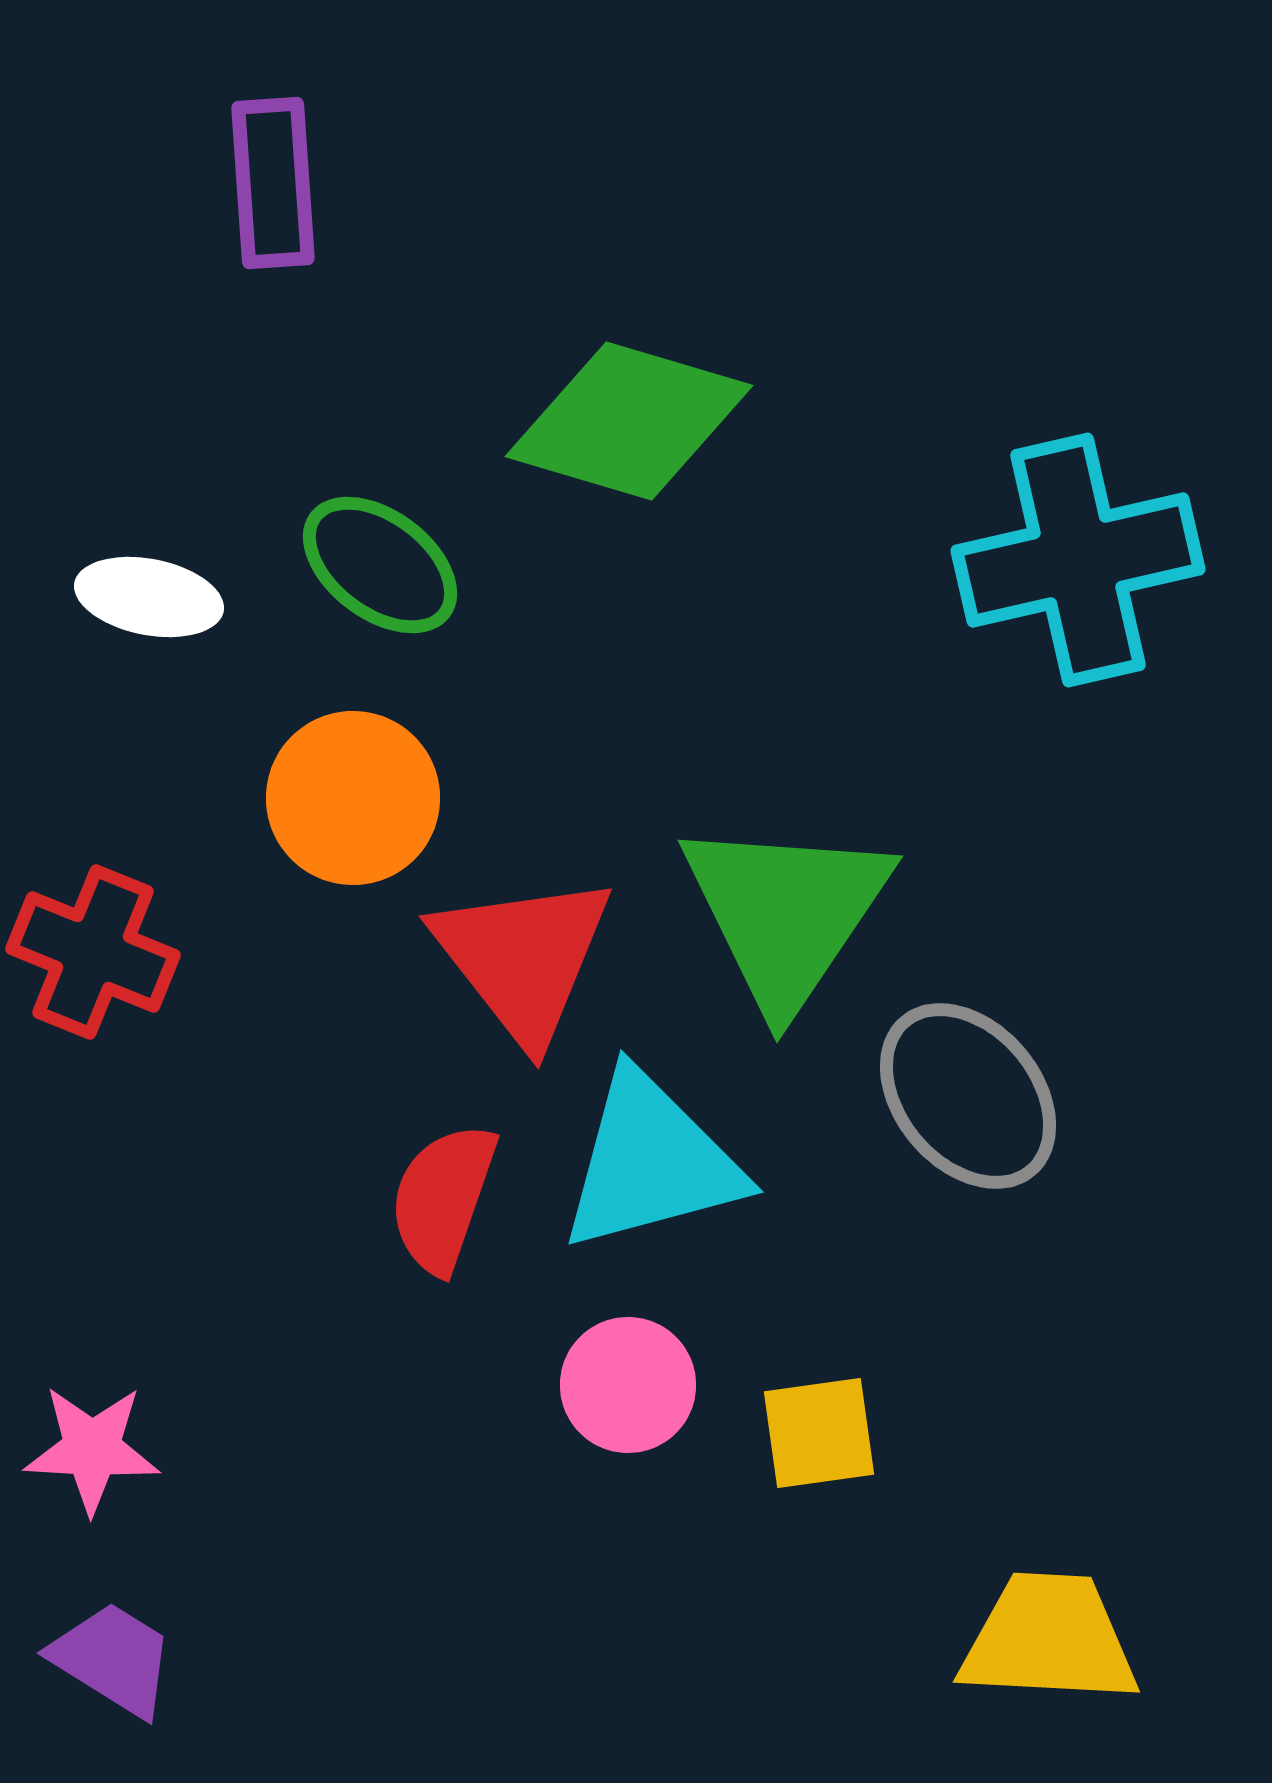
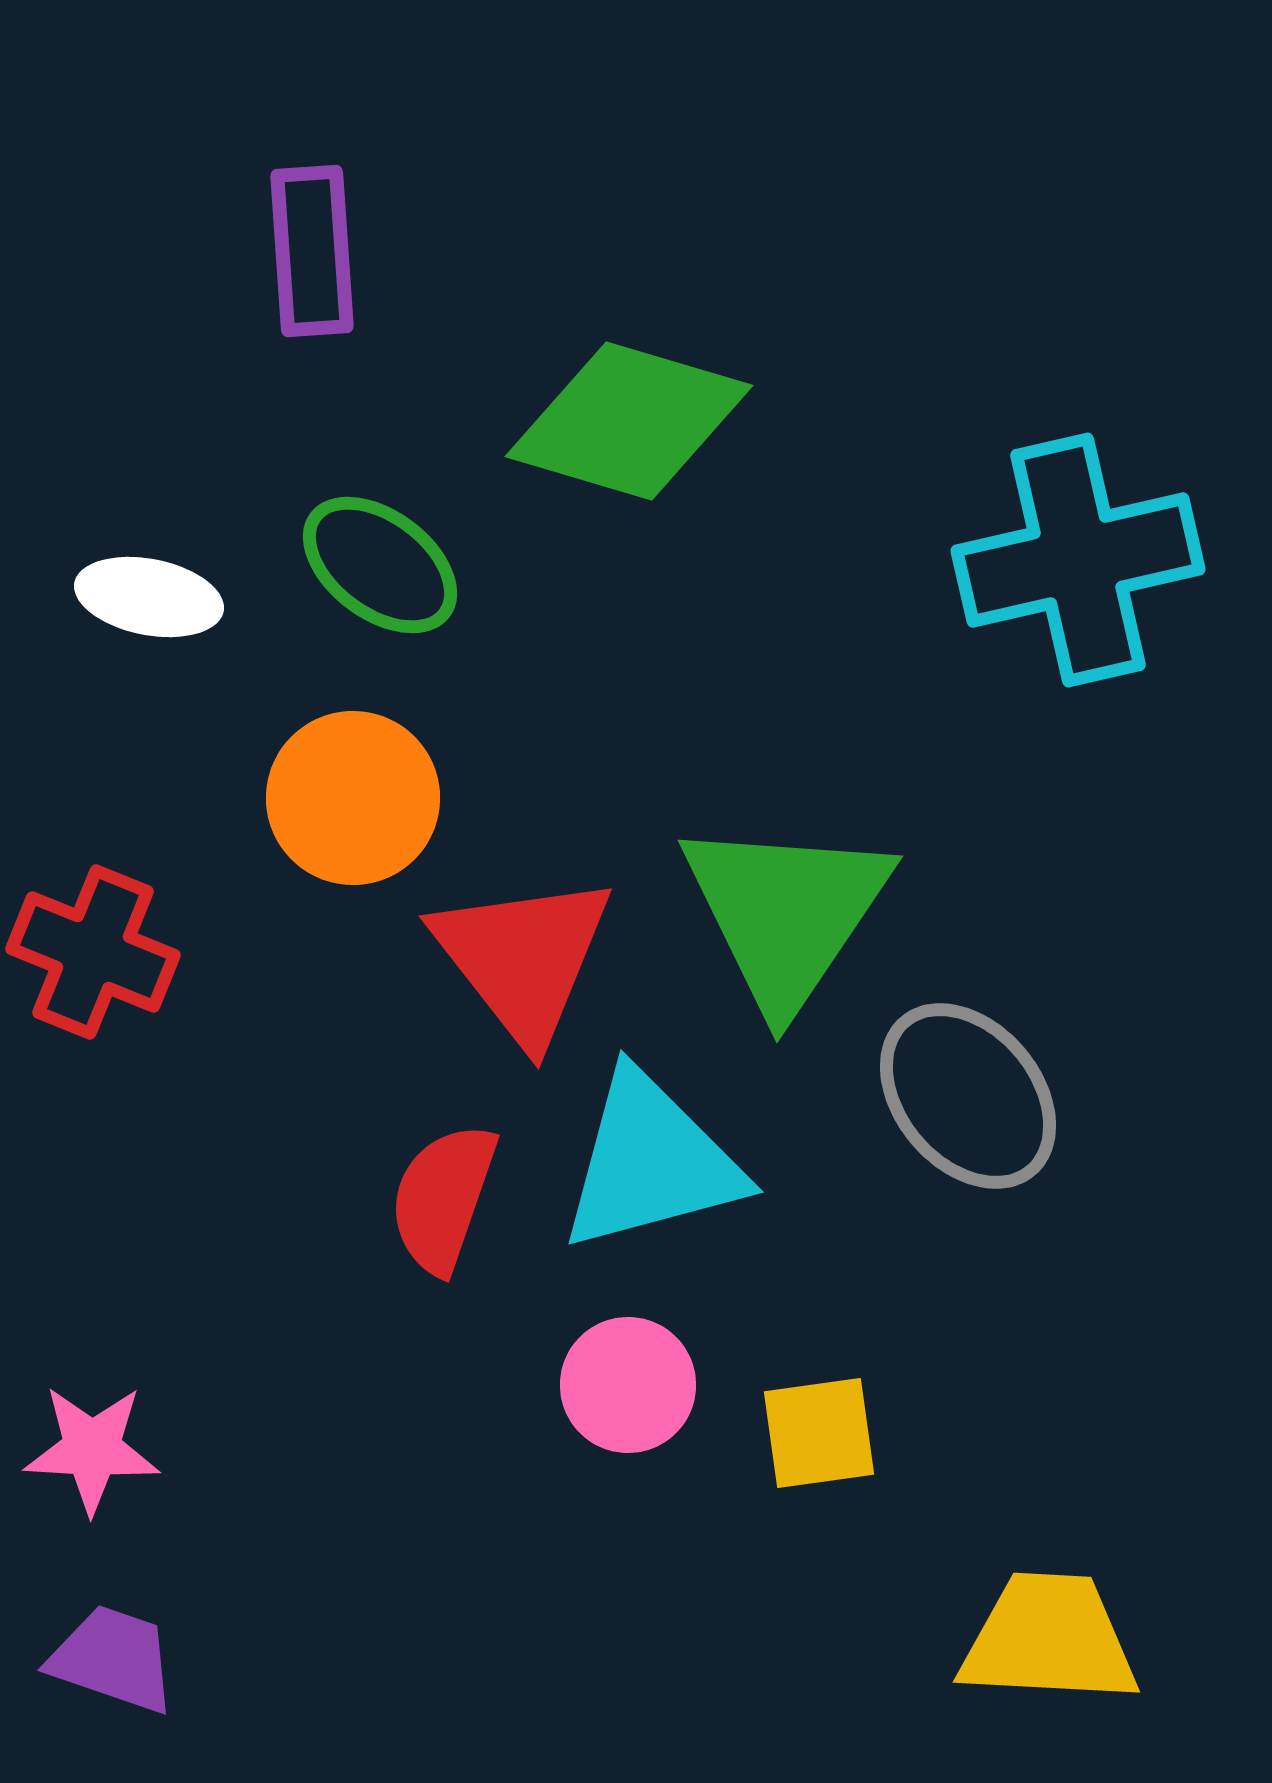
purple rectangle: moved 39 px right, 68 px down
purple trapezoid: rotated 13 degrees counterclockwise
